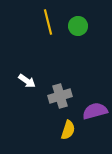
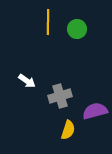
yellow line: rotated 15 degrees clockwise
green circle: moved 1 px left, 3 px down
